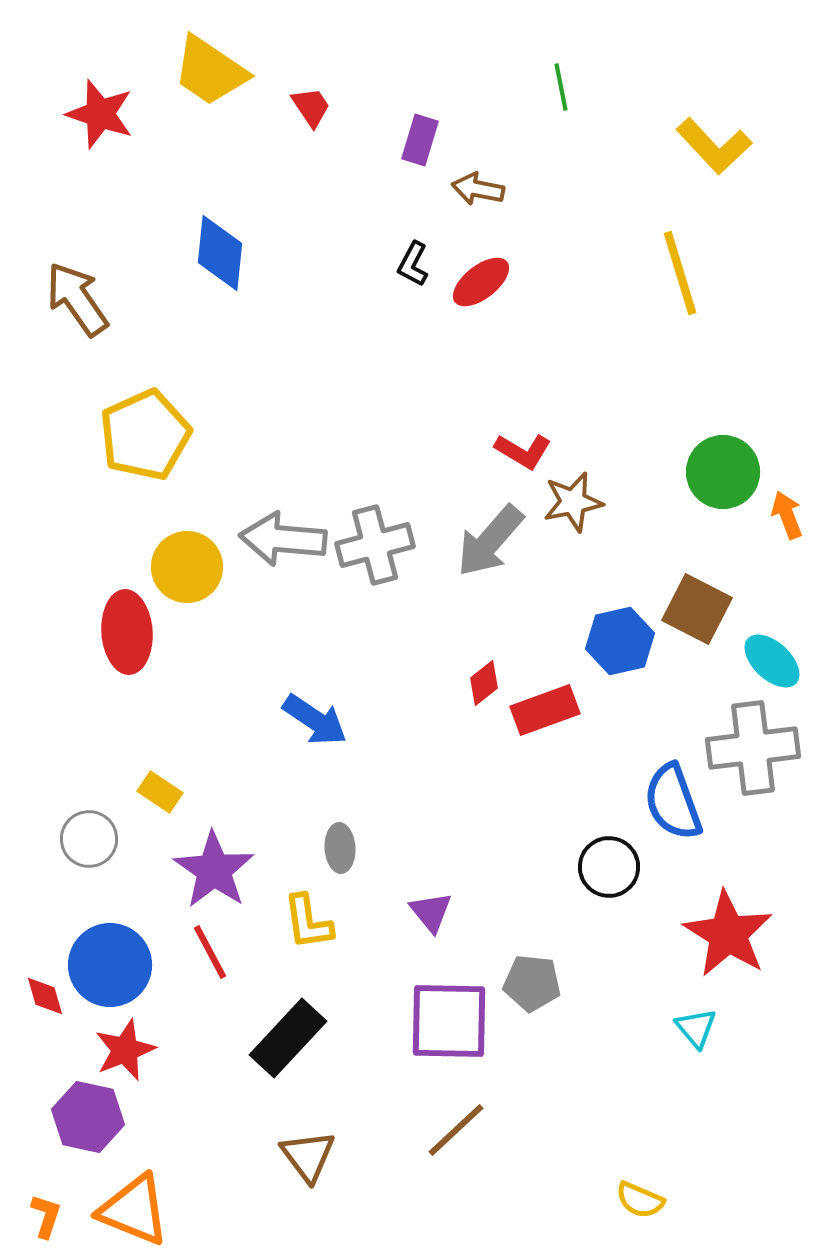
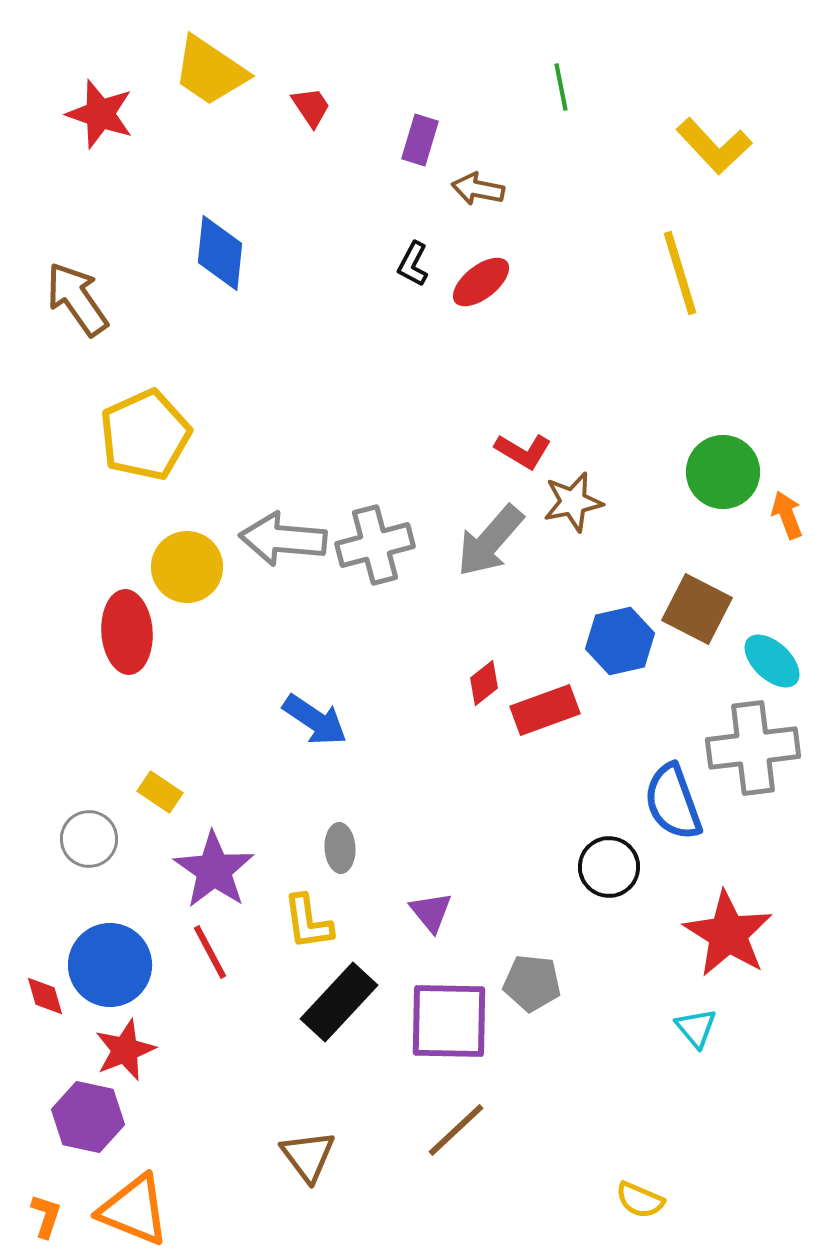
black rectangle at (288, 1038): moved 51 px right, 36 px up
